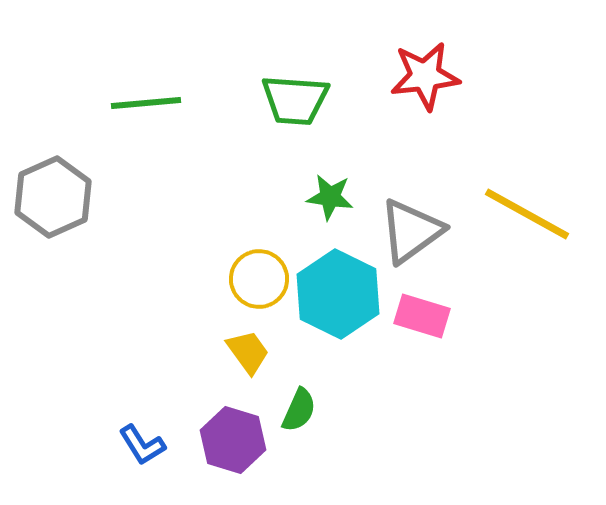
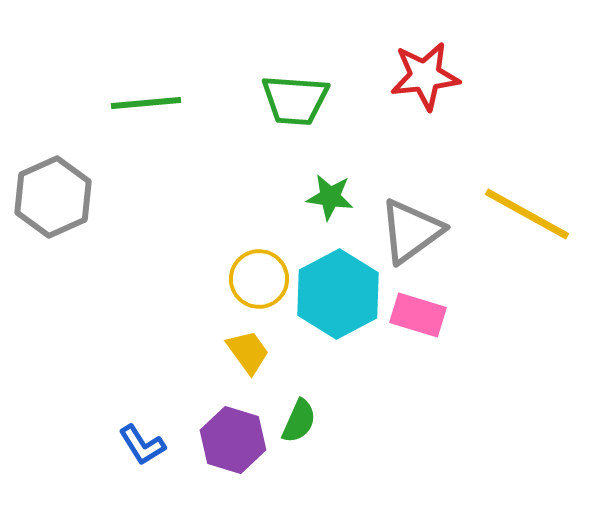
cyan hexagon: rotated 6 degrees clockwise
pink rectangle: moved 4 px left, 1 px up
green semicircle: moved 11 px down
